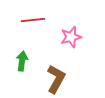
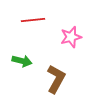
green arrow: rotated 96 degrees clockwise
